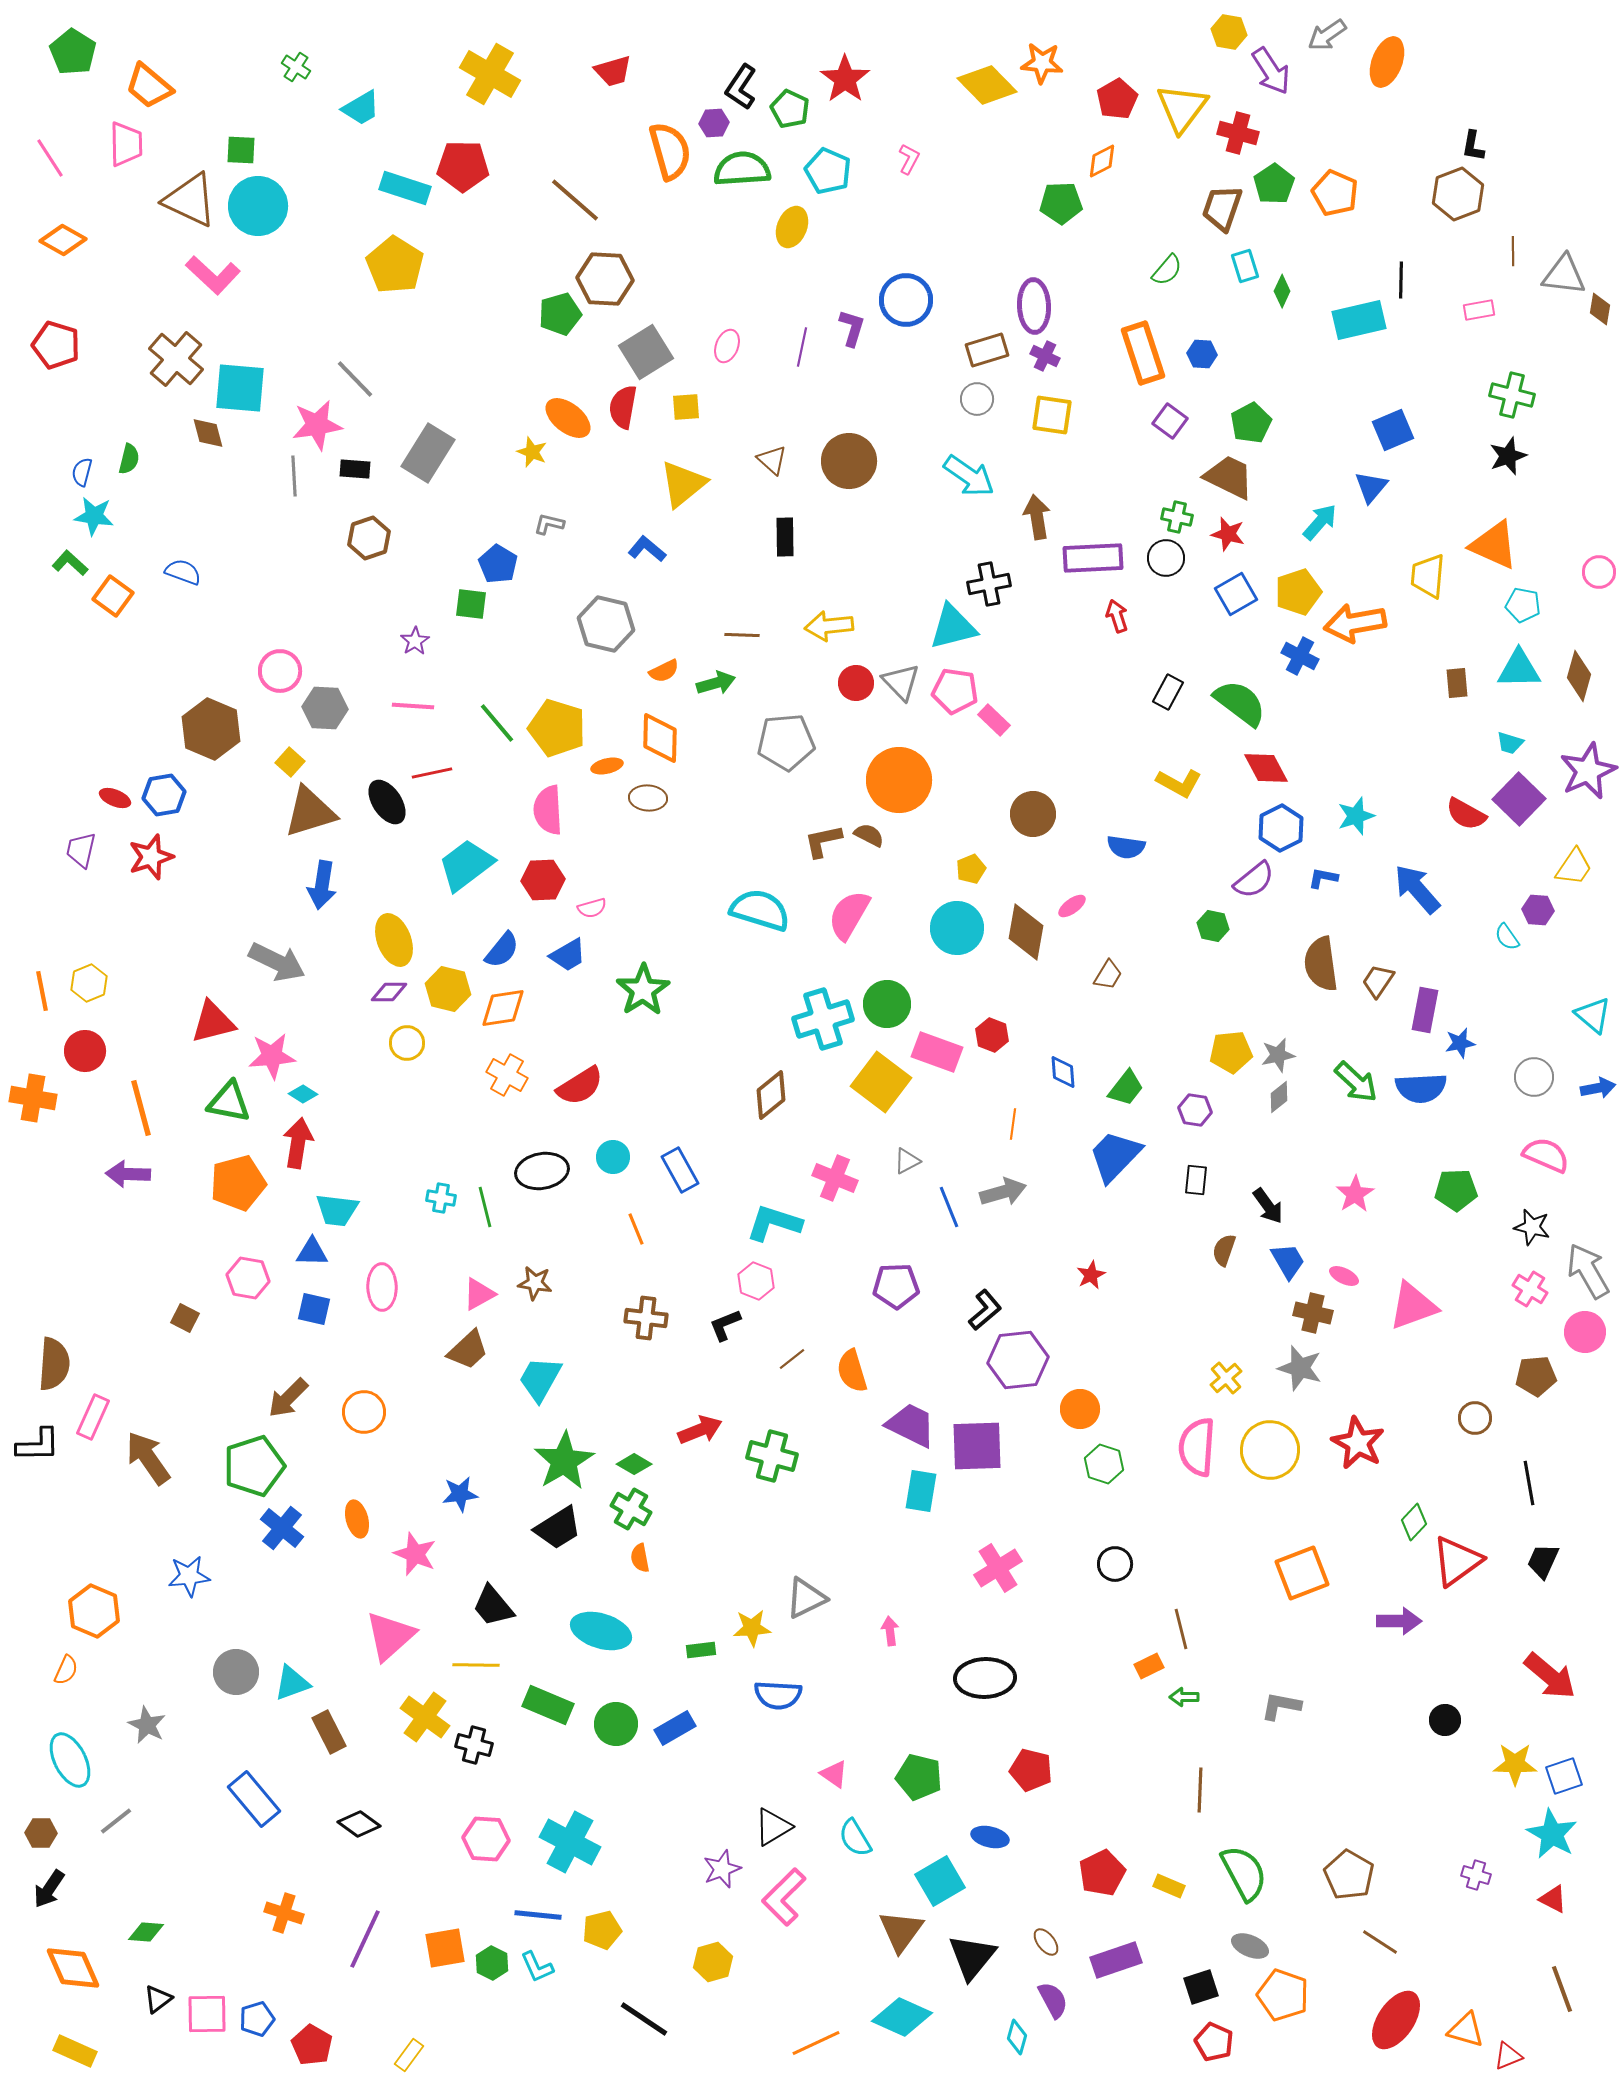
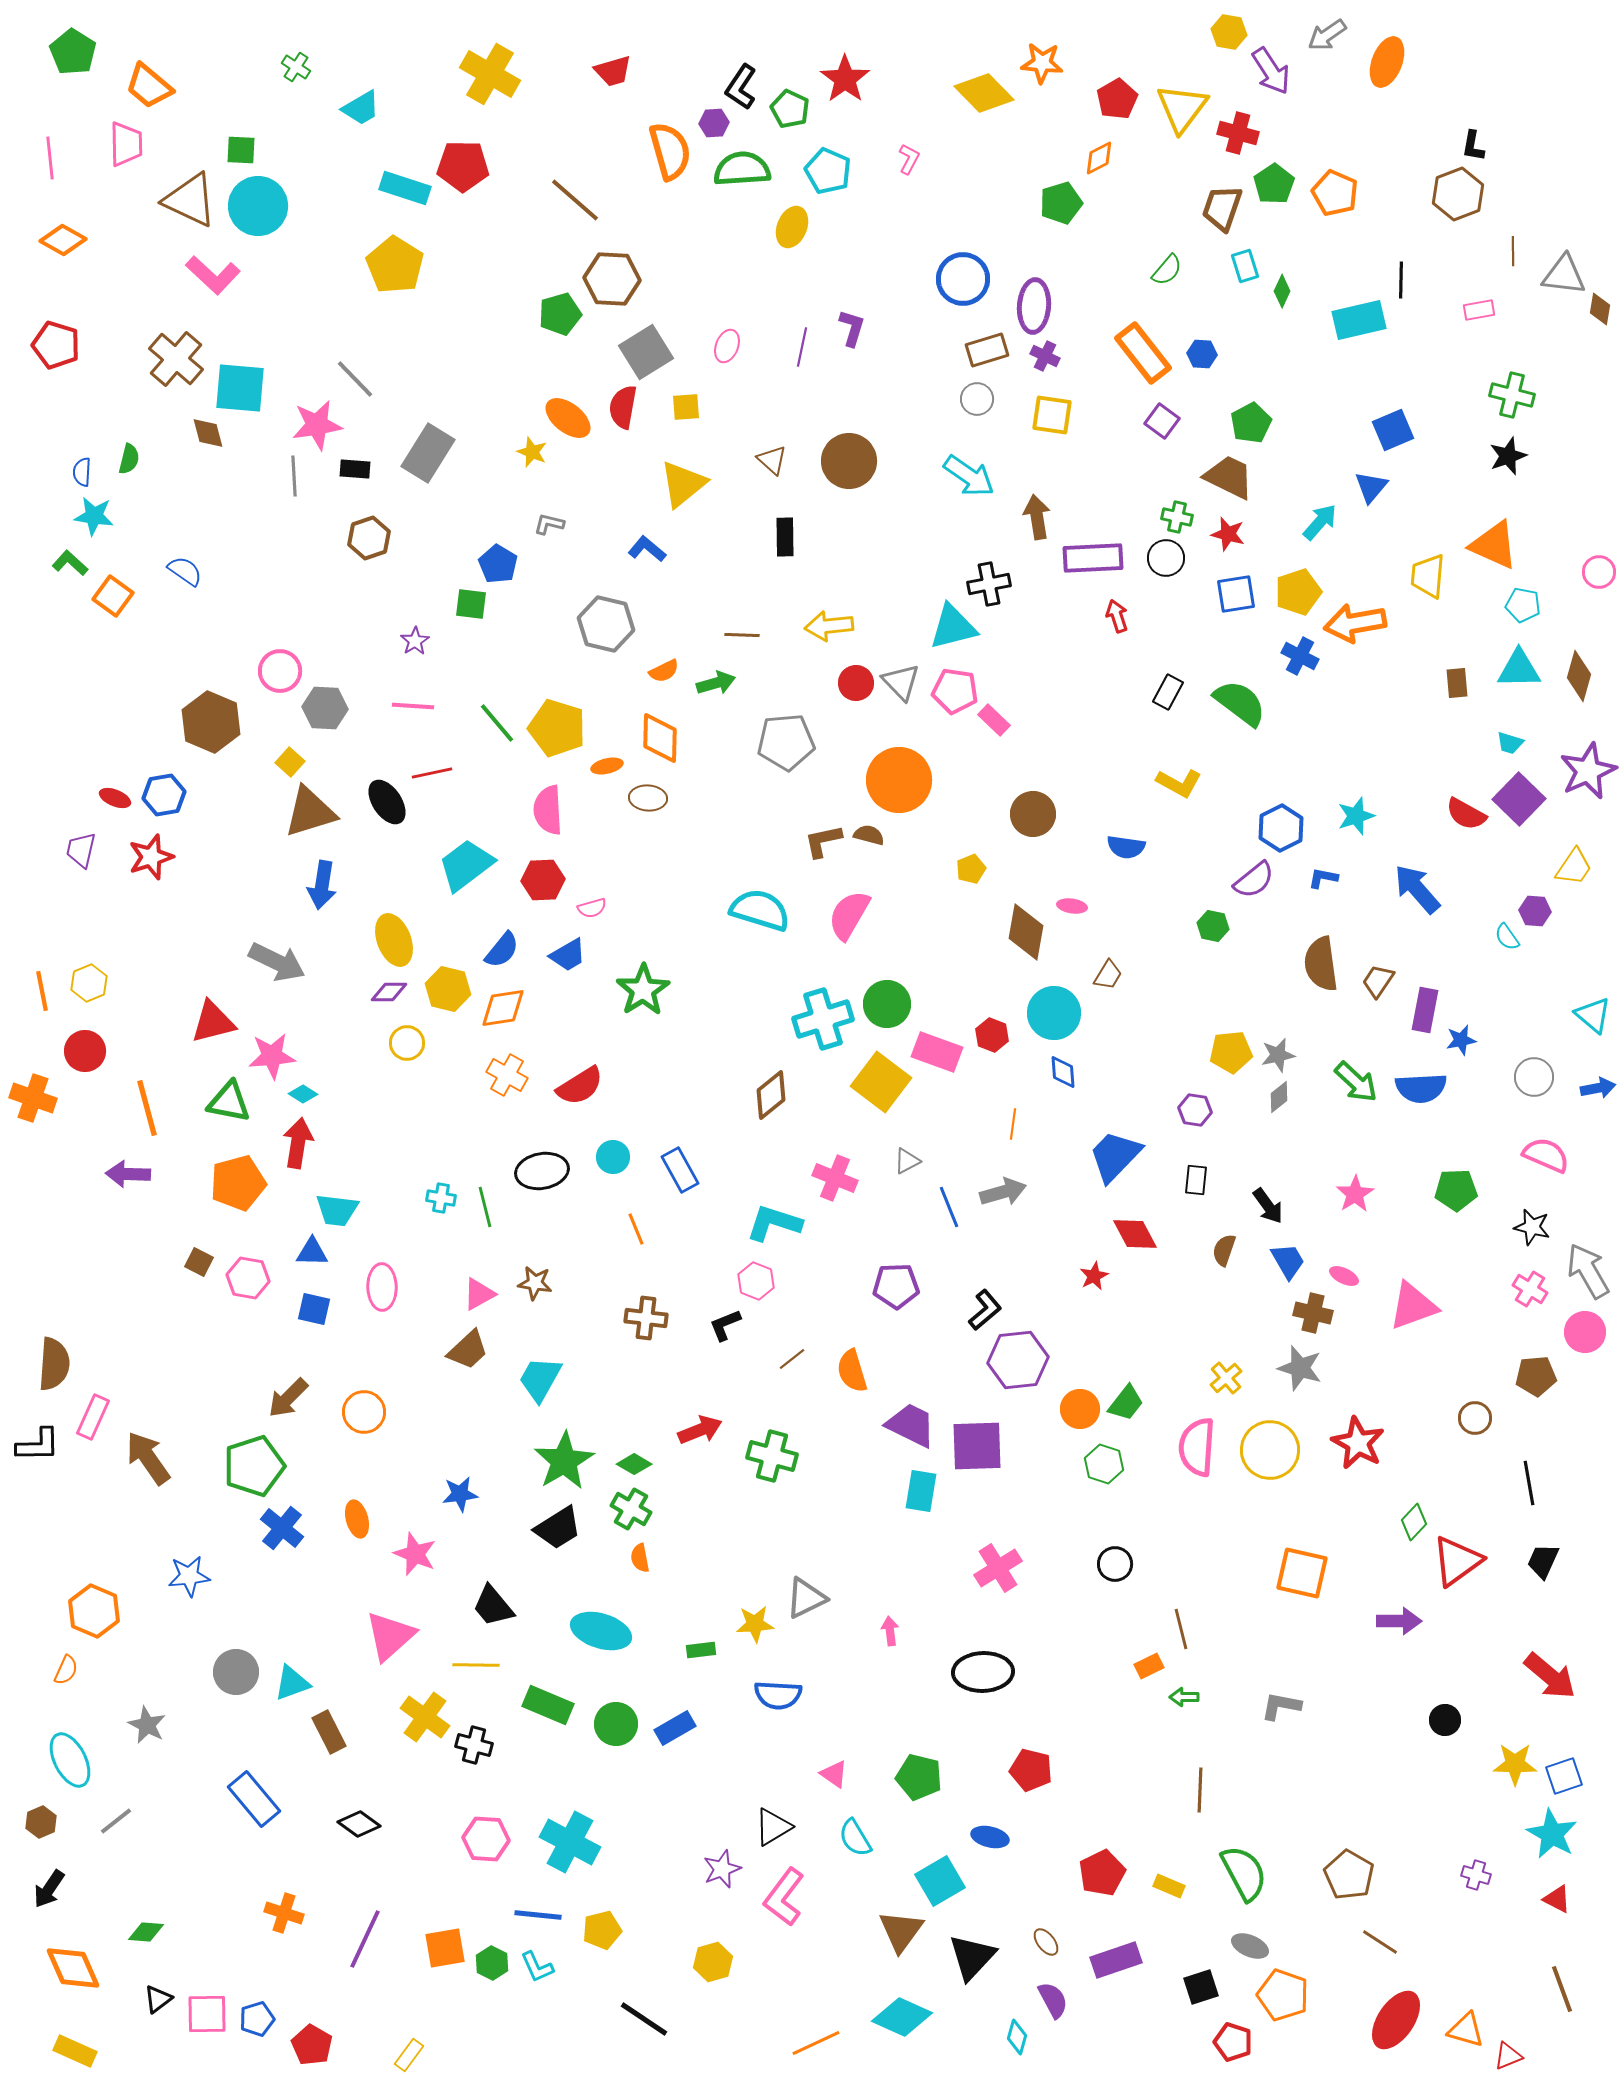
yellow diamond at (987, 85): moved 3 px left, 8 px down
pink line at (50, 158): rotated 27 degrees clockwise
orange diamond at (1102, 161): moved 3 px left, 3 px up
green pentagon at (1061, 203): rotated 15 degrees counterclockwise
brown hexagon at (605, 279): moved 7 px right
blue circle at (906, 300): moved 57 px right, 21 px up
purple ellipse at (1034, 306): rotated 6 degrees clockwise
orange rectangle at (1143, 353): rotated 20 degrees counterclockwise
purple square at (1170, 421): moved 8 px left
blue semicircle at (82, 472): rotated 12 degrees counterclockwise
blue semicircle at (183, 572): moved 2 px right, 1 px up; rotated 15 degrees clockwise
blue square at (1236, 594): rotated 21 degrees clockwise
brown hexagon at (211, 729): moved 7 px up
red diamond at (1266, 768): moved 131 px left, 466 px down
brown semicircle at (869, 835): rotated 12 degrees counterclockwise
pink ellipse at (1072, 906): rotated 44 degrees clockwise
purple hexagon at (1538, 910): moved 3 px left, 1 px down
cyan circle at (957, 928): moved 97 px right, 85 px down
blue star at (1460, 1043): moved 1 px right, 3 px up
green trapezoid at (1126, 1088): moved 315 px down
orange cross at (33, 1098): rotated 9 degrees clockwise
orange line at (141, 1108): moved 6 px right
red star at (1091, 1275): moved 3 px right, 1 px down
brown square at (185, 1318): moved 14 px right, 56 px up
orange square at (1302, 1573): rotated 34 degrees clockwise
yellow star at (752, 1628): moved 3 px right, 4 px up
black ellipse at (985, 1678): moved 2 px left, 6 px up
brown hexagon at (41, 1833): moved 11 px up; rotated 24 degrees counterclockwise
pink L-shape at (784, 1897): rotated 8 degrees counterclockwise
red triangle at (1553, 1899): moved 4 px right
black triangle at (972, 1957): rotated 4 degrees clockwise
red pentagon at (1214, 2042): moved 19 px right; rotated 6 degrees counterclockwise
